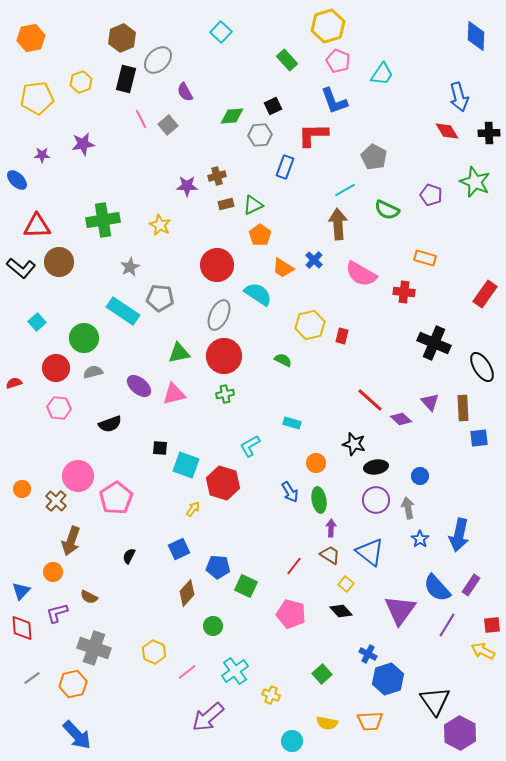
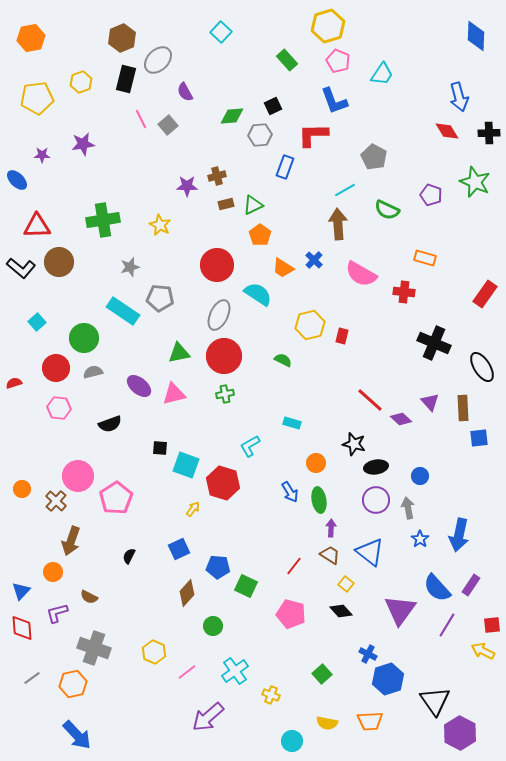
gray star at (130, 267): rotated 12 degrees clockwise
